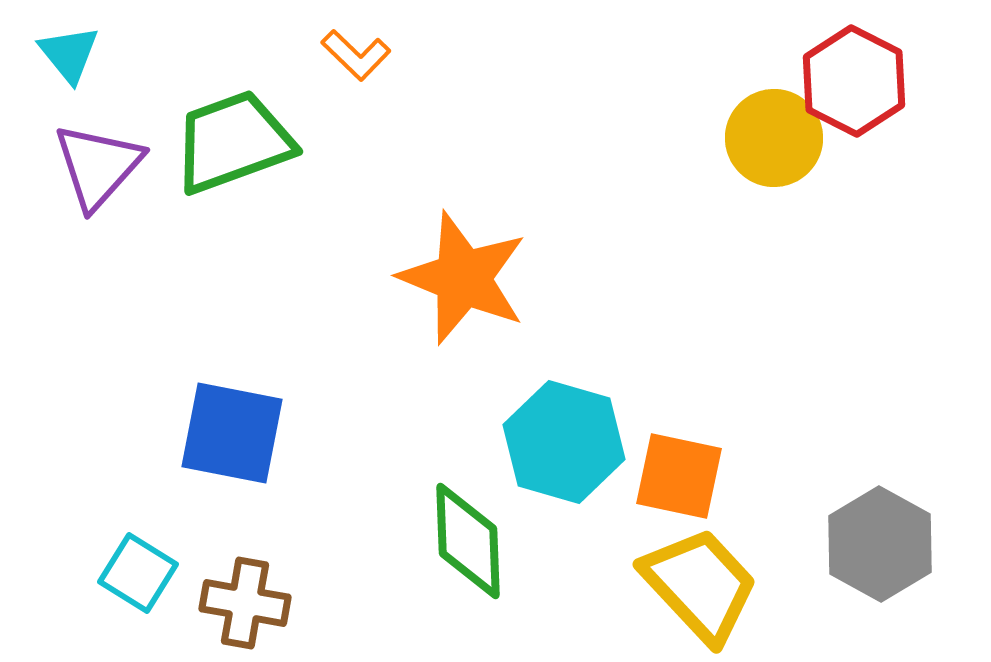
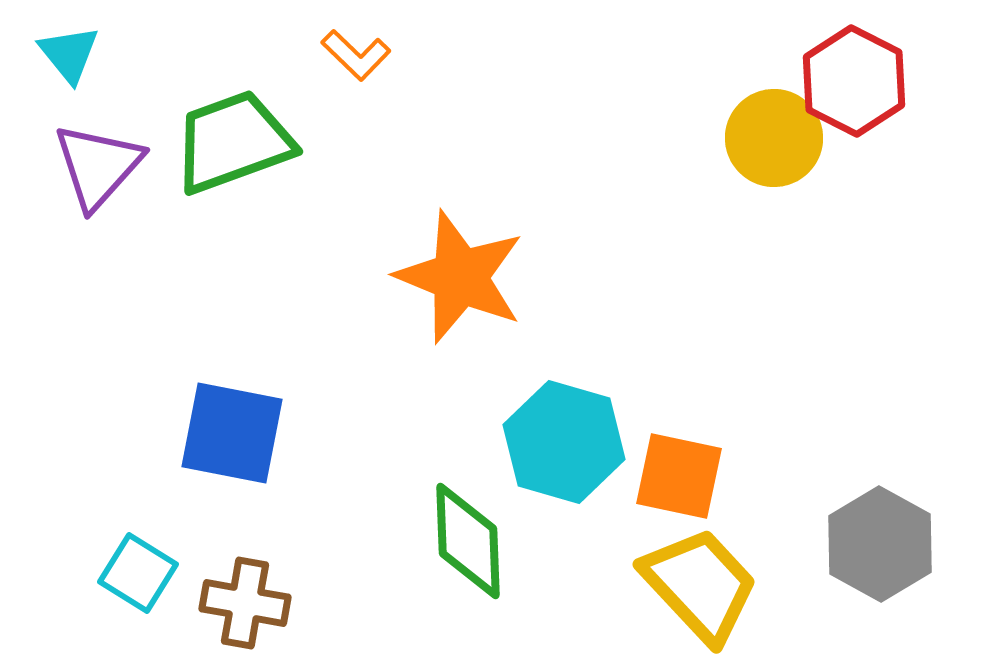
orange star: moved 3 px left, 1 px up
